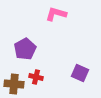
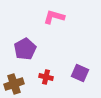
pink L-shape: moved 2 px left, 3 px down
red cross: moved 10 px right
brown cross: rotated 24 degrees counterclockwise
